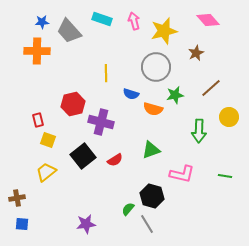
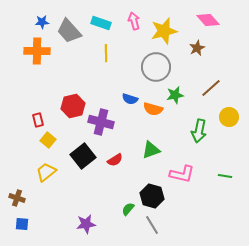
cyan rectangle: moved 1 px left, 4 px down
brown star: moved 1 px right, 5 px up
yellow line: moved 20 px up
blue semicircle: moved 1 px left, 5 px down
red hexagon: moved 2 px down
green arrow: rotated 10 degrees clockwise
yellow square: rotated 21 degrees clockwise
brown cross: rotated 28 degrees clockwise
gray line: moved 5 px right, 1 px down
